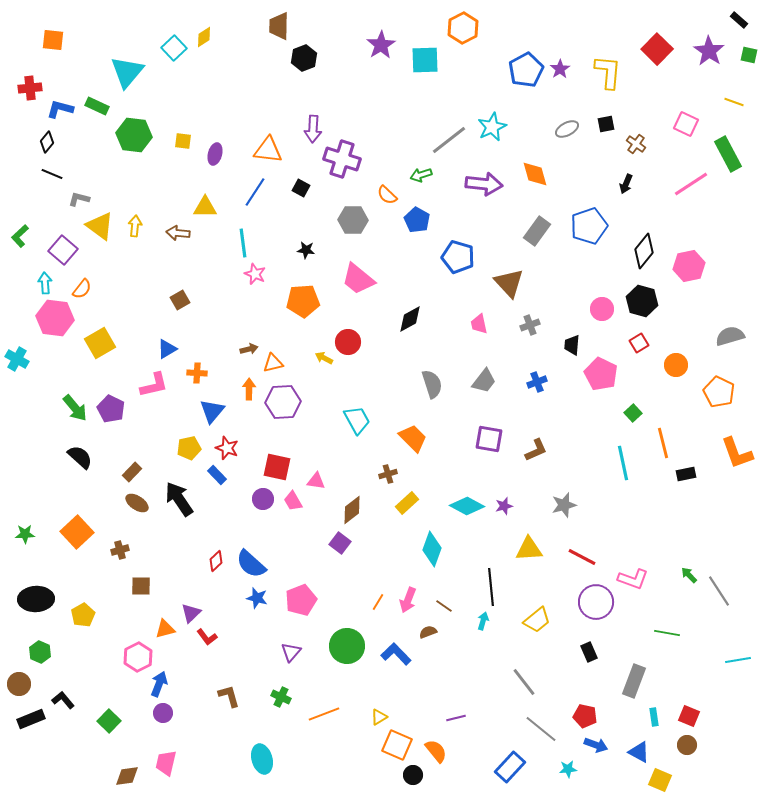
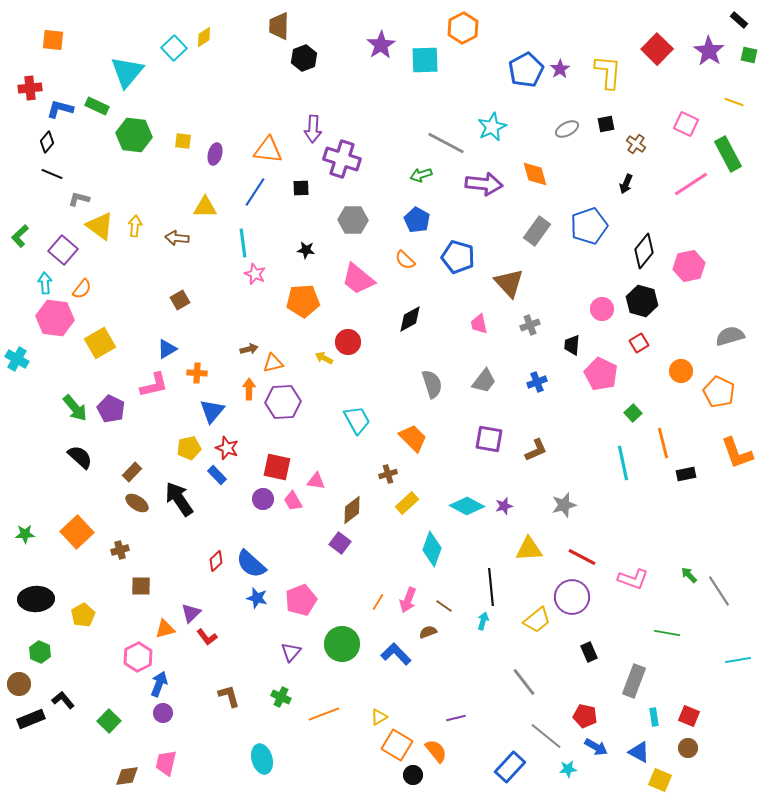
gray line at (449, 140): moved 3 px left, 3 px down; rotated 66 degrees clockwise
black square at (301, 188): rotated 30 degrees counterclockwise
orange semicircle at (387, 195): moved 18 px right, 65 px down
brown arrow at (178, 233): moved 1 px left, 5 px down
orange circle at (676, 365): moved 5 px right, 6 px down
purple circle at (596, 602): moved 24 px left, 5 px up
green circle at (347, 646): moved 5 px left, 2 px up
gray line at (541, 729): moved 5 px right, 7 px down
orange square at (397, 745): rotated 8 degrees clockwise
blue arrow at (596, 745): moved 2 px down; rotated 10 degrees clockwise
brown circle at (687, 745): moved 1 px right, 3 px down
